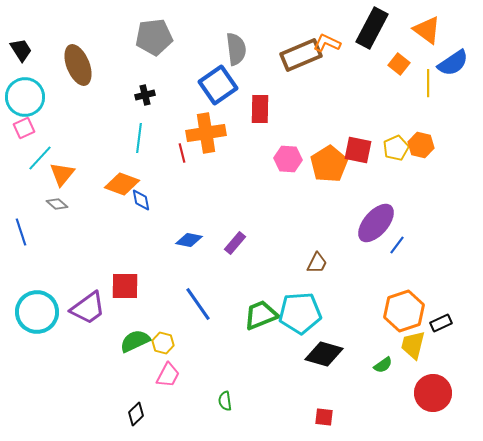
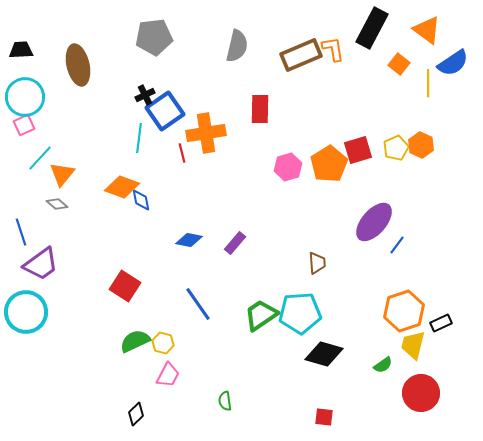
orange L-shape at (327, 43): moved 6 px right, 6 px down; rotated 56 degrees clockwise
gray semicircle at (236, 49): moved 1 px right, 3 px up; rotated 20 degrees clockwise
black trapezoid at (21, 50): rotated 60 degrees counterclockwise
brown ellipse at (78, 65): rotated 9 degrees clockwise
blue square at (218, 85): moved 53 px left, 26 px down
black cross at (145, 95): rotated 12 degrees counterclockwise
pink square at (24, 128): moved 3 px up
orange hexagon at (421, 145): rotated 10 degrees clockwise
red square at (358, 150): rotated 28 degrees counterclockwise
pink hexagon at (288, 159): moved 8 px down; rotated 20 degrees counterclockwise
orange diamond at (122, 184): moved 3 px down
purple ellipse at (376, 223): moved 2 px left, 1 px up
brown trapezoid at (317, 263): rotated 30 degrees counterclockwise
red square at (125, 286): rotated 32 degrees clockwise
purple trapezoid at (88, 308): moved 47 px left, 44 px up
cyan circle at (37, 312): moved 11 px left
green trapezoid at (261, 315): rotated 12 degrees counterclockwise
red circle at (433, 393): moved 12 px left
